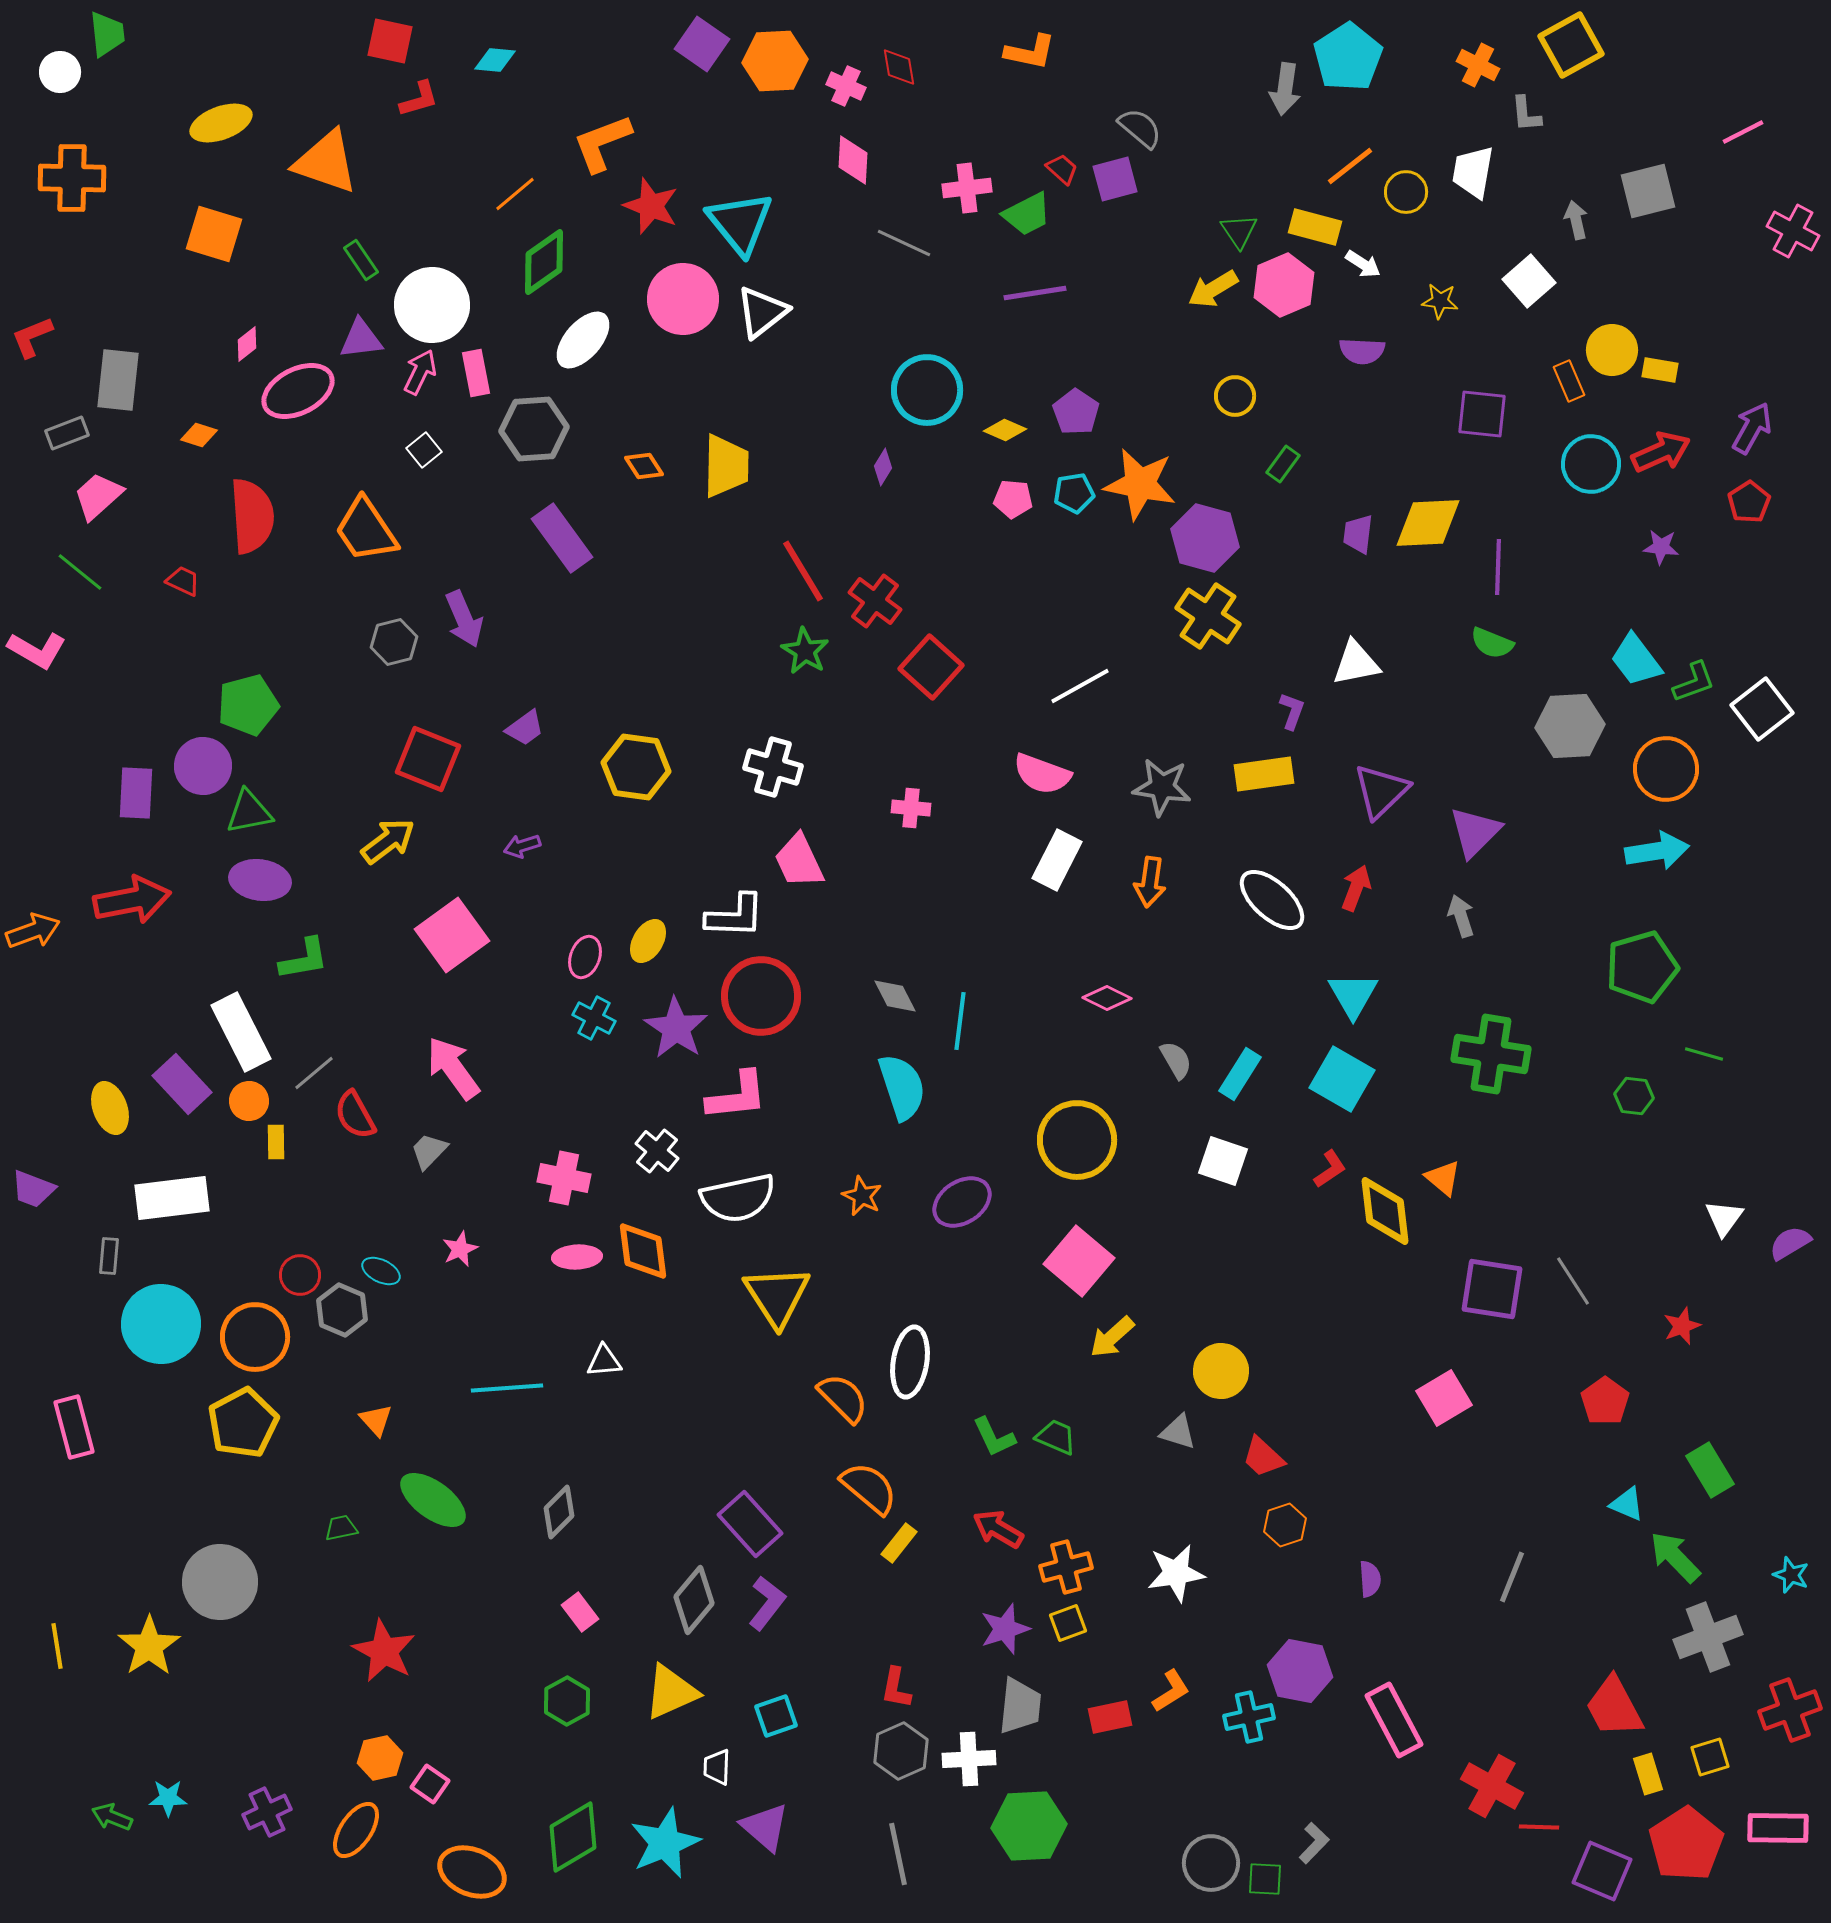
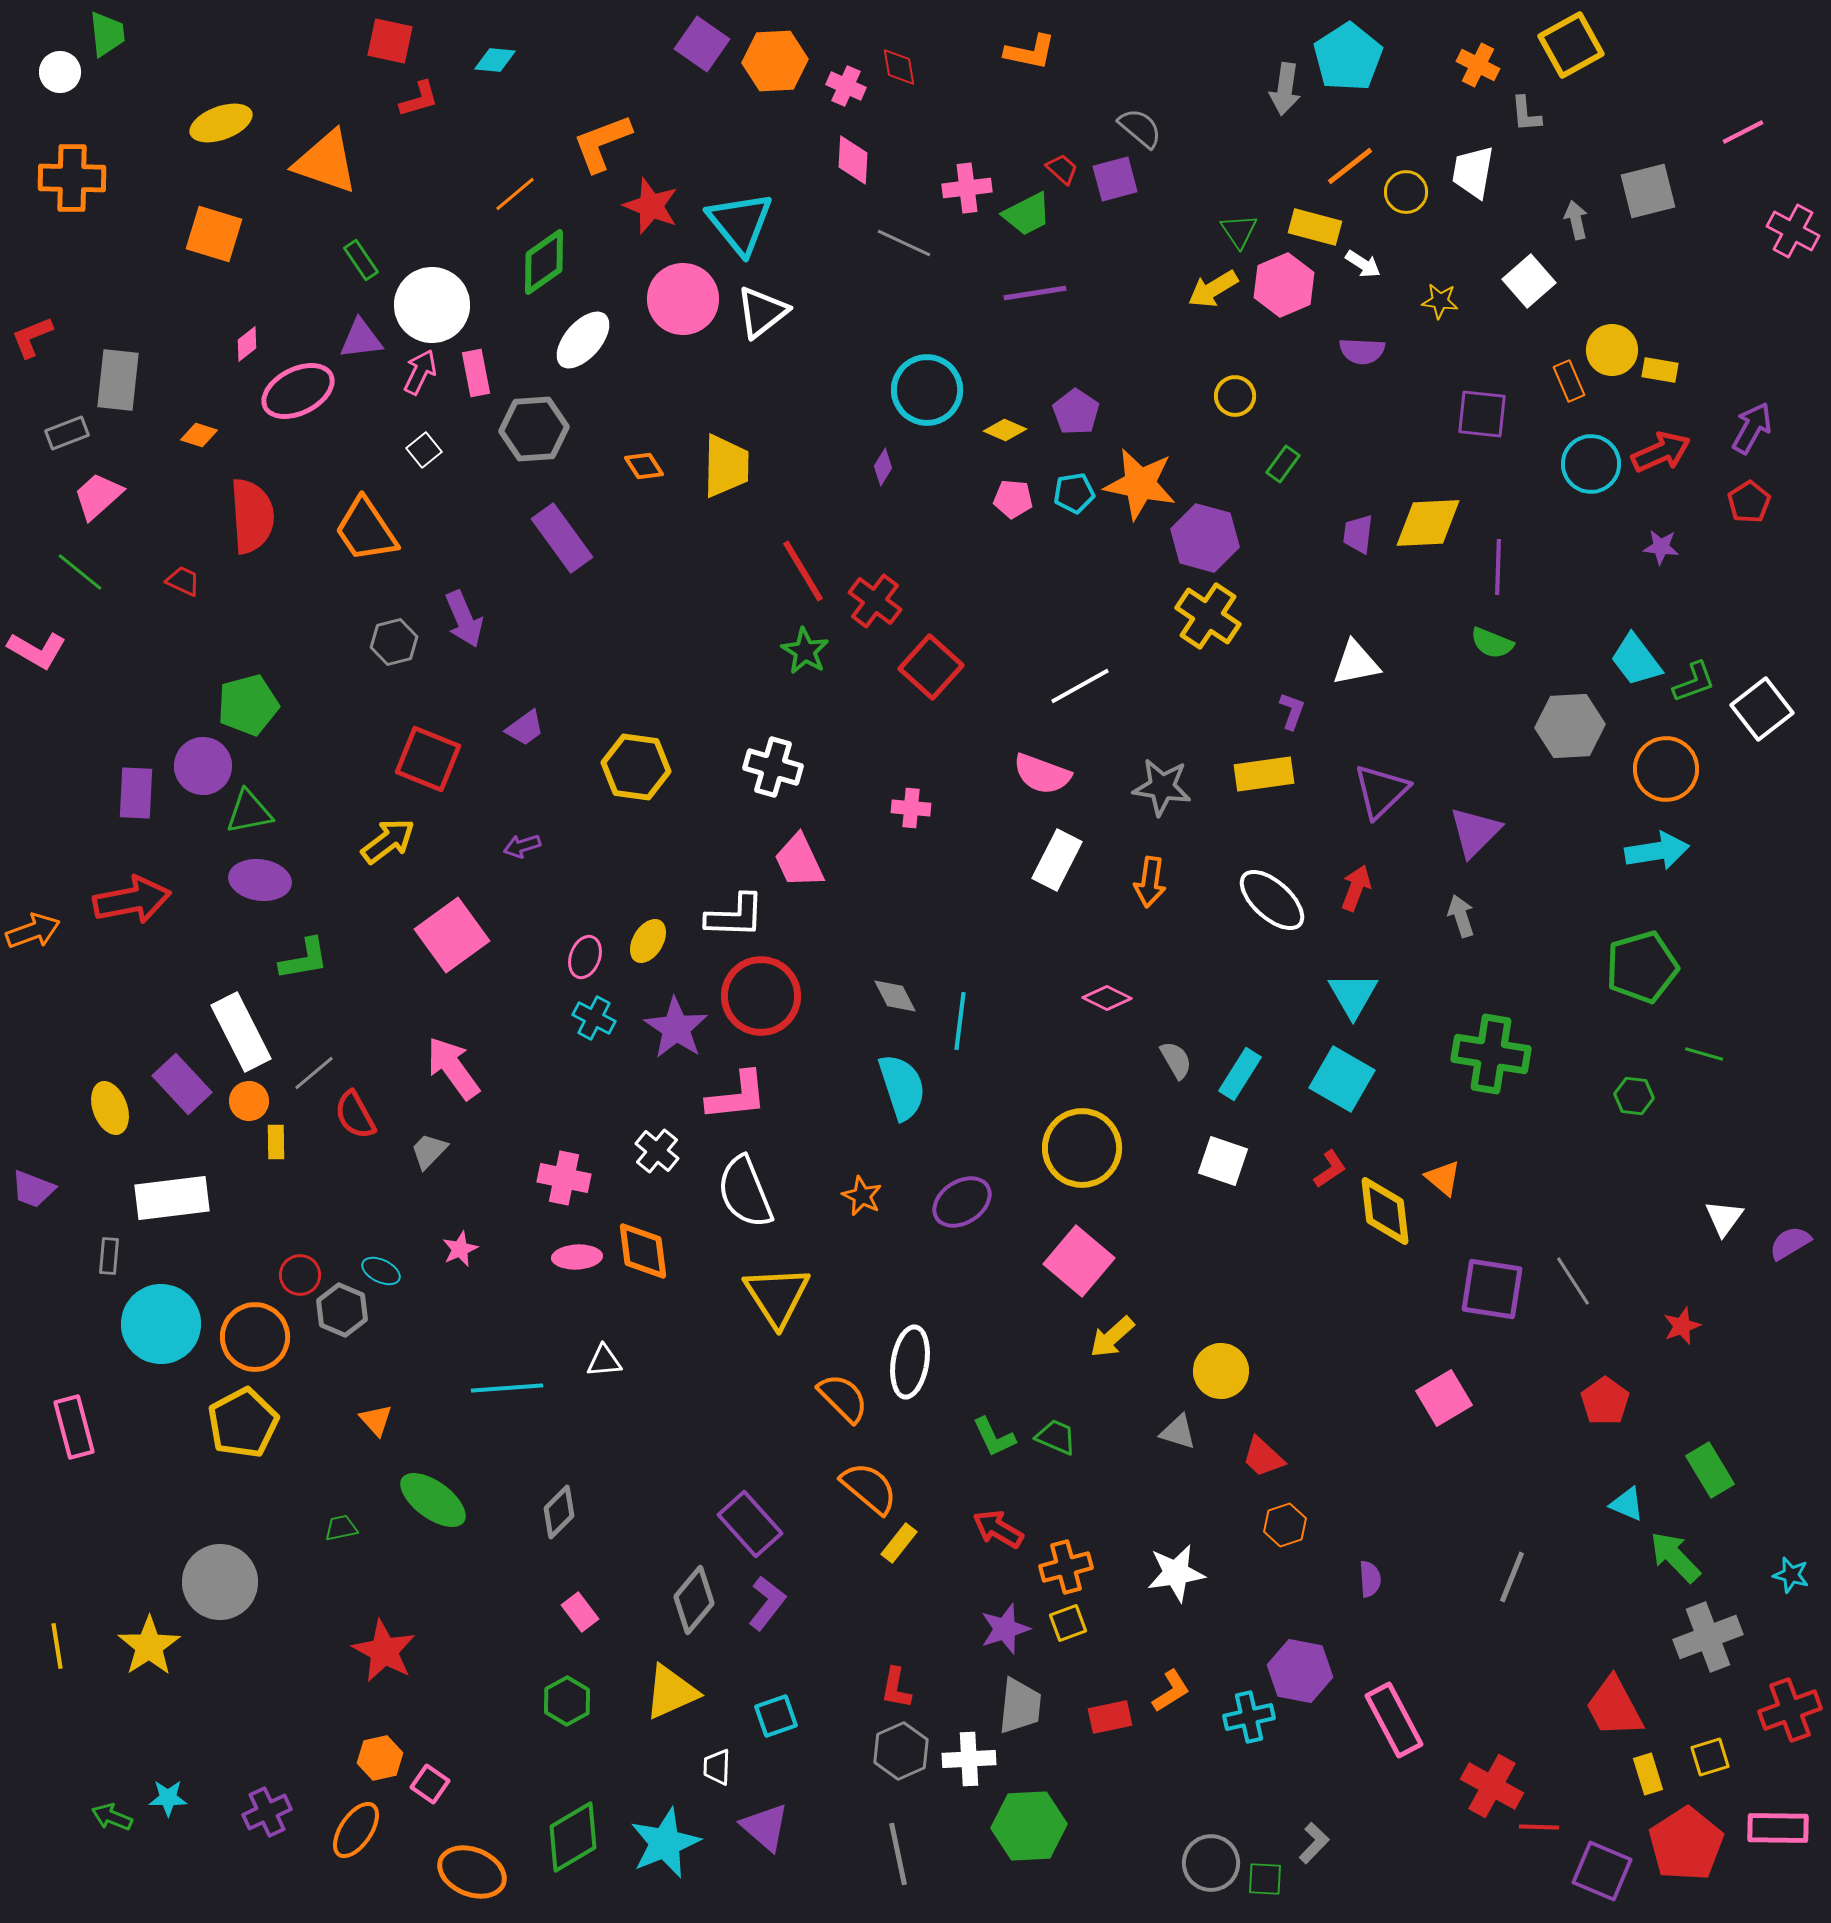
yellow circle at (1077, 1140): moved 5 px right, 8 px down
white semicircle at (738, 1198): moved 7 px right, 6 px up; rotated 80 degrees clockwise
cyan star at (1791, 1575): rotated 6 degrees counterclockwise
